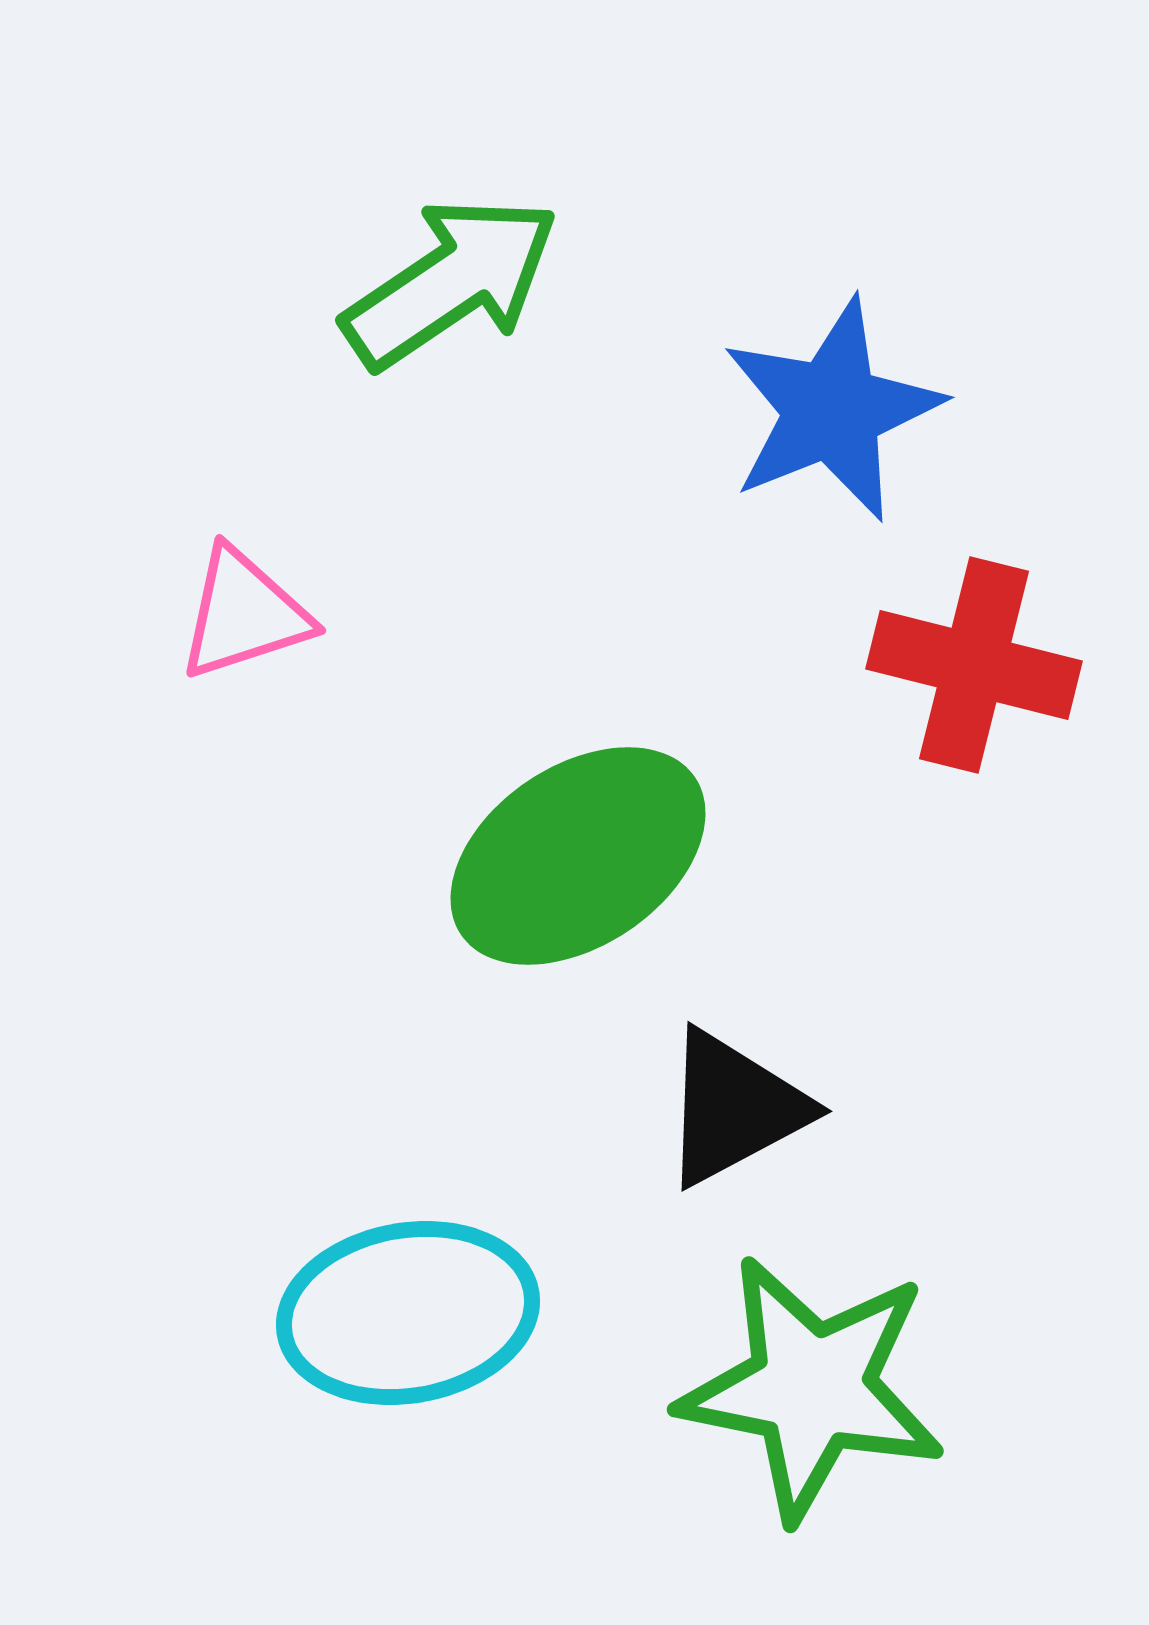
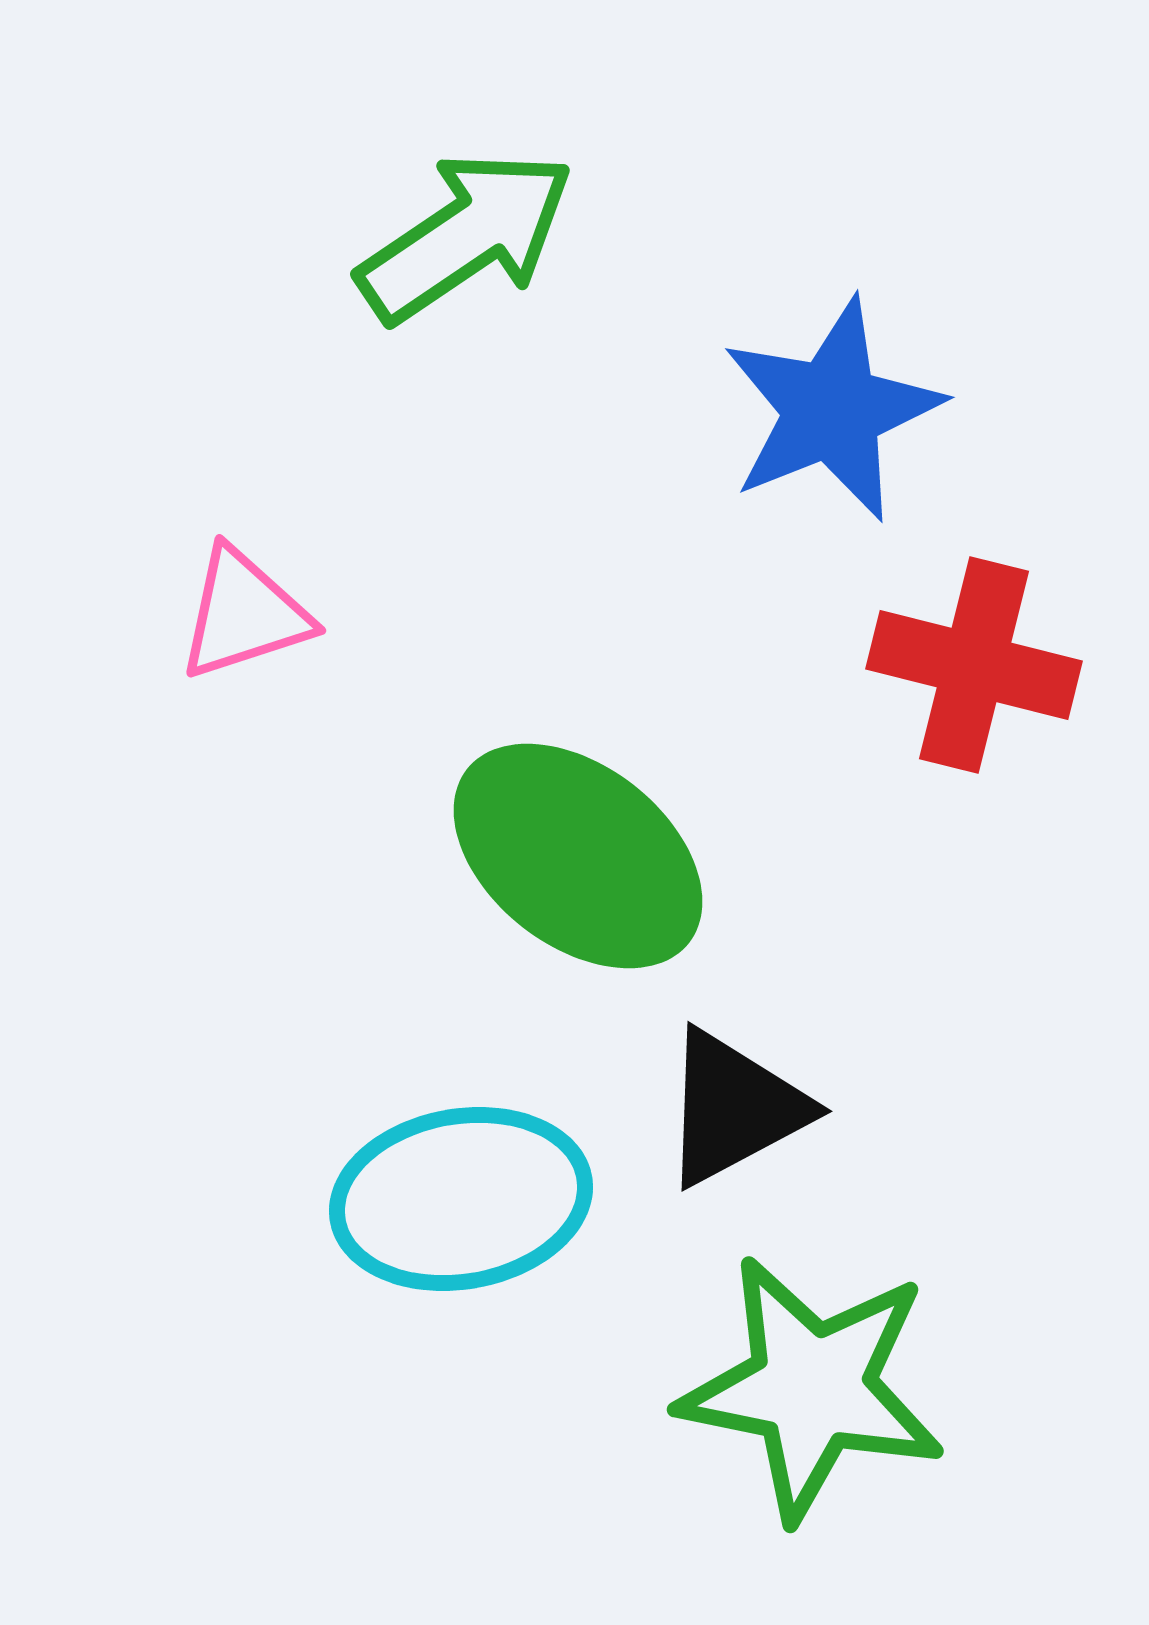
green arrow: moved 15 px right, 46 px up
green ellipse: rotated 72 degrees clockwise
cyan ellipse: moved 53 px right, 114 px up
